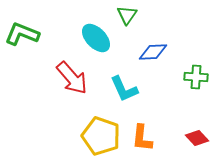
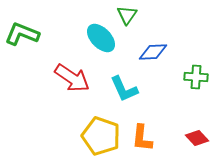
cyan ellipse: moved 5 px right
red arrow: rotated 15 degrees counterclockwise
